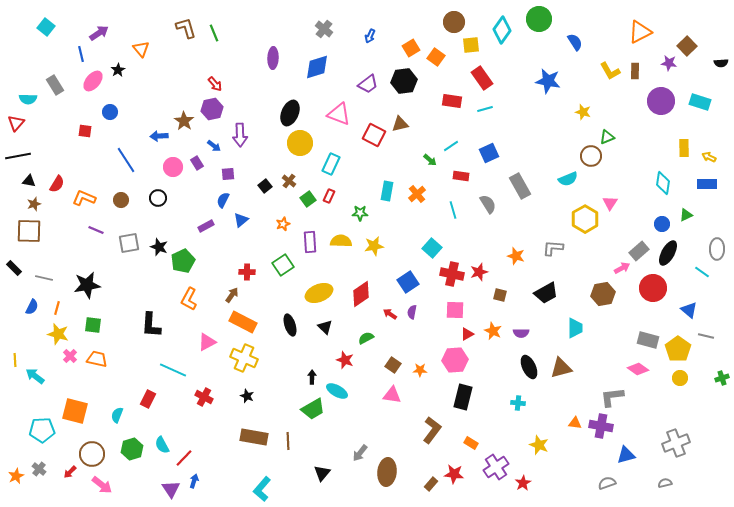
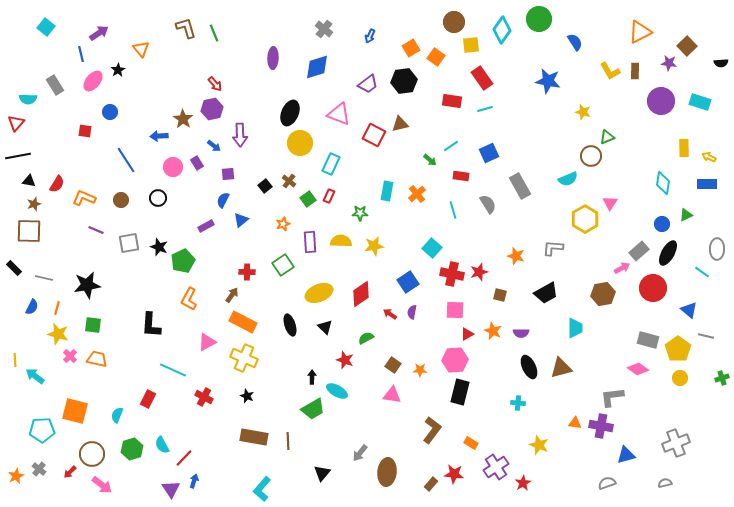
brown star at (184, 121): moved 1 px left, 2 px up
black rectangle at (463, 397): moved 3 px left, 5 px up
